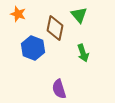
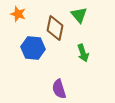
blue hexagon: rotated 15 degrees counterclockwise
